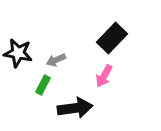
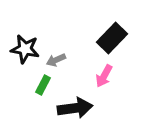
black star: moved 7 px right, 4 px up
